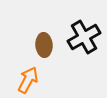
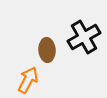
brown ellipse: moved 3 px right, 5 px down
